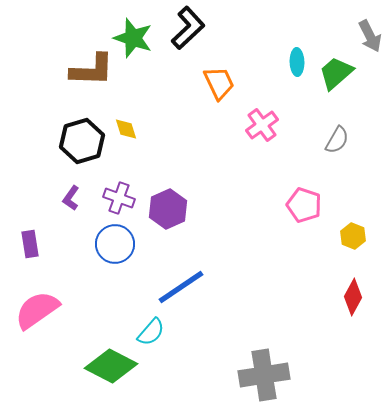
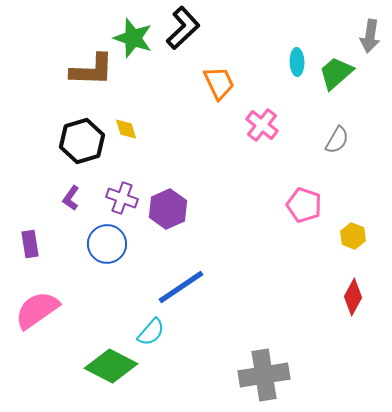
black L-shape: moved 5 px left
gray arrow: rotated 36 degrees clockwise
pink cross: rotated 16 degrees counterclockwise
purple cross: moved 3 px right
blue circle: moved 8 px left
